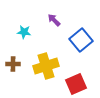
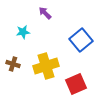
purple arrow: moved 9 px left, 7 px up
cyan star: moved 1 px left; rotated 16 degrees counterclockwise
brown cross: rotated 16 degrees clockwise
